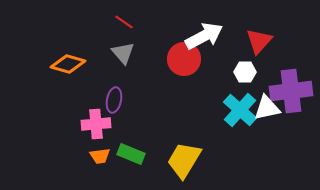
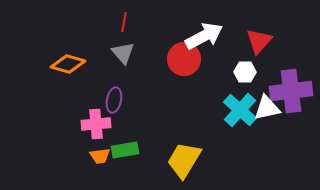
red line: rotated 66 degrees clockwise
green rectangle: moved 6 px left, 4 px up; rotated 32 degrees counterclockwise
